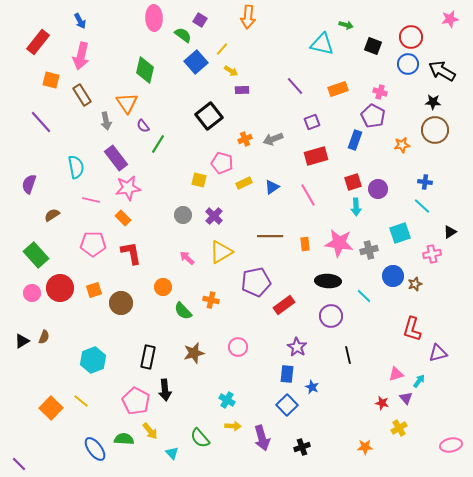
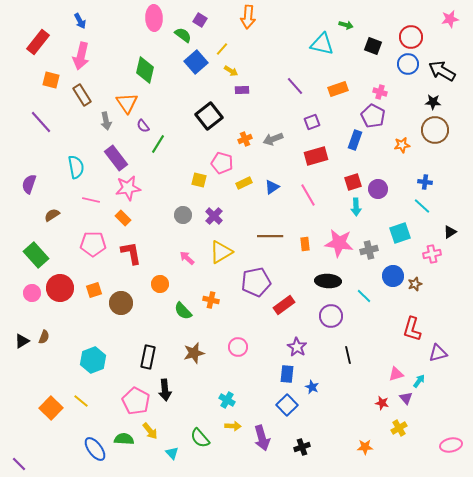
orange circle at (163, 287): moved 3 px left, 3 px up
